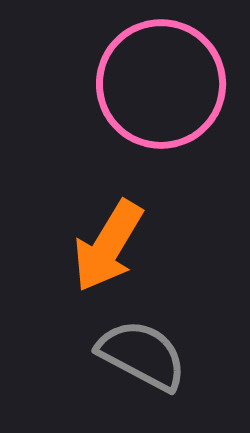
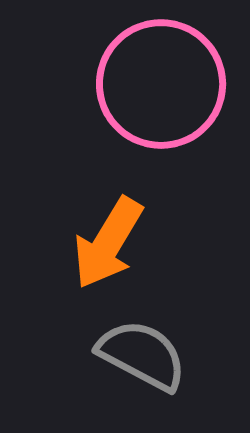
orange arrow: moved 3 px up
